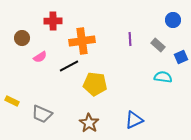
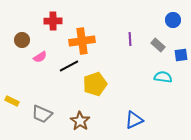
brown circle: moved 2 px down
blue square: moved 2 px up; rotated 16 degrees clockwise
yellow pentagon: rotated 25 degrees counterclockwise
brown star: moved 9 px left, 2 px up
